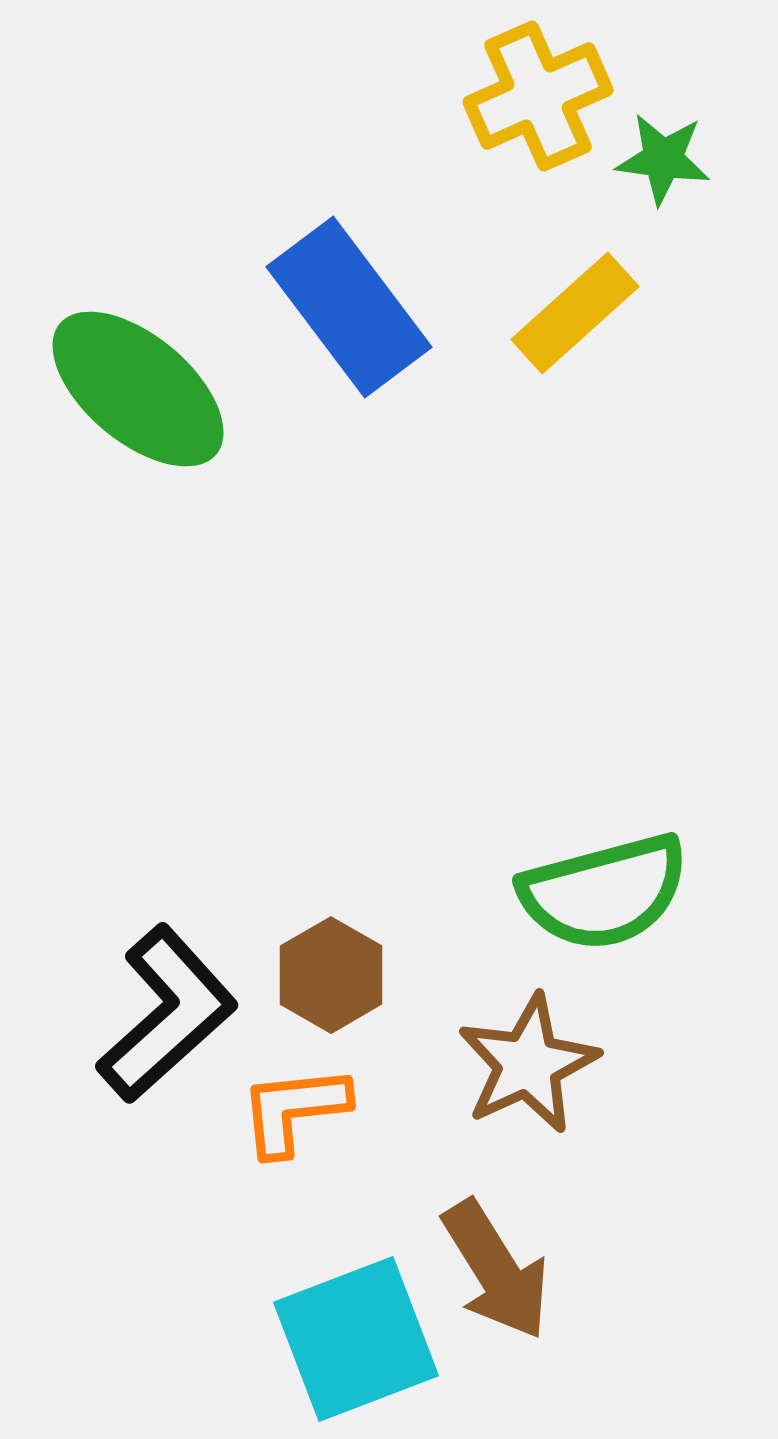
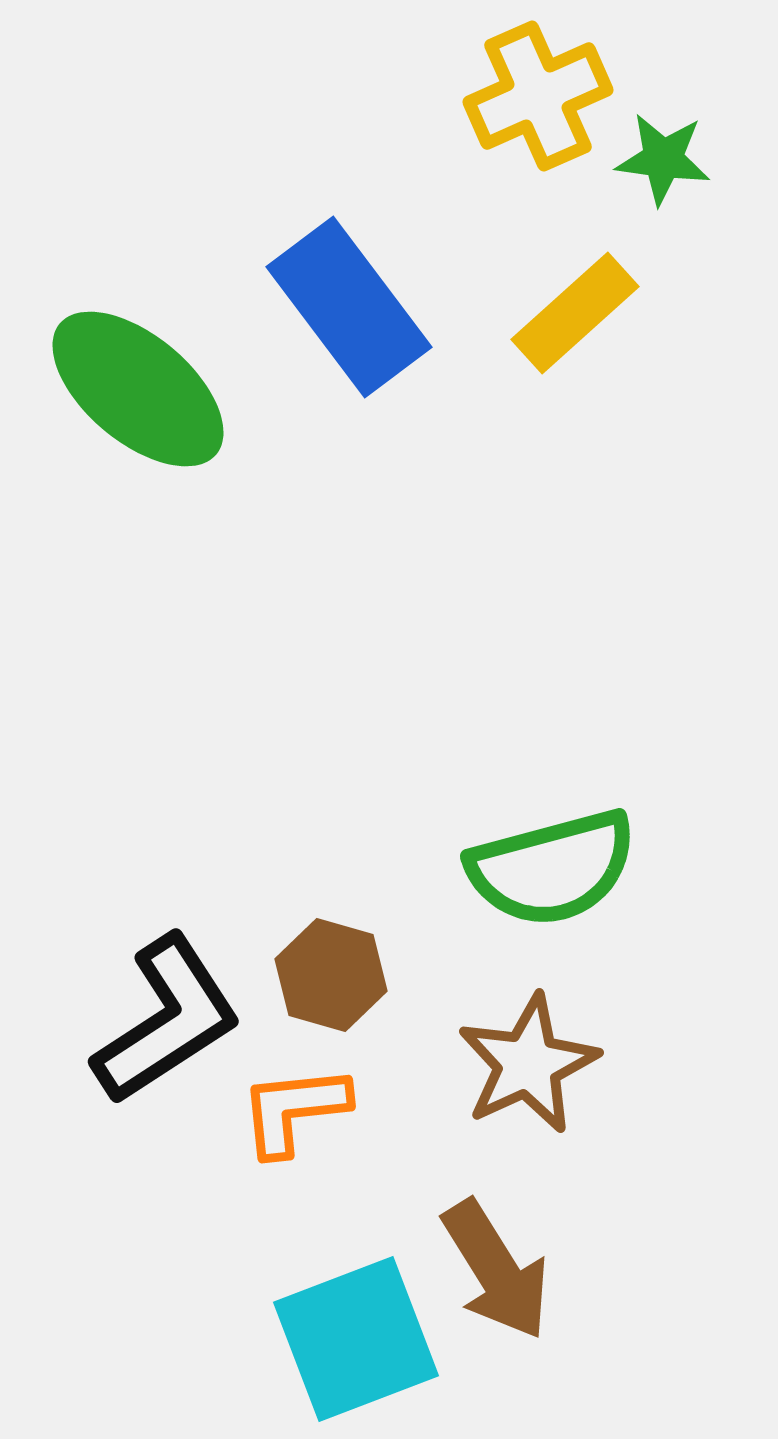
green semicircle: moved 52 px left, 24 px up
brown hexagon: rotated 14 degrees counterclockwise
black L-shape: moved 6 px down; rotated 9 degrees clockwise
